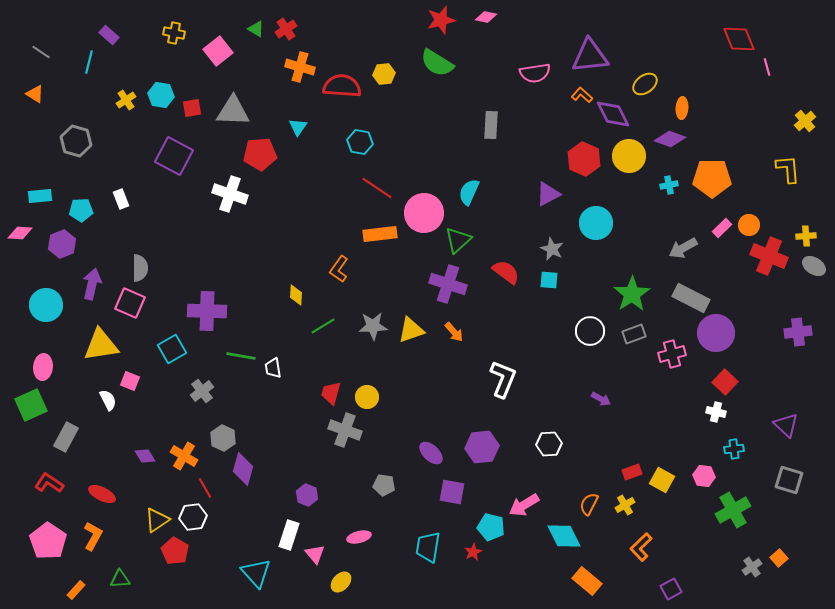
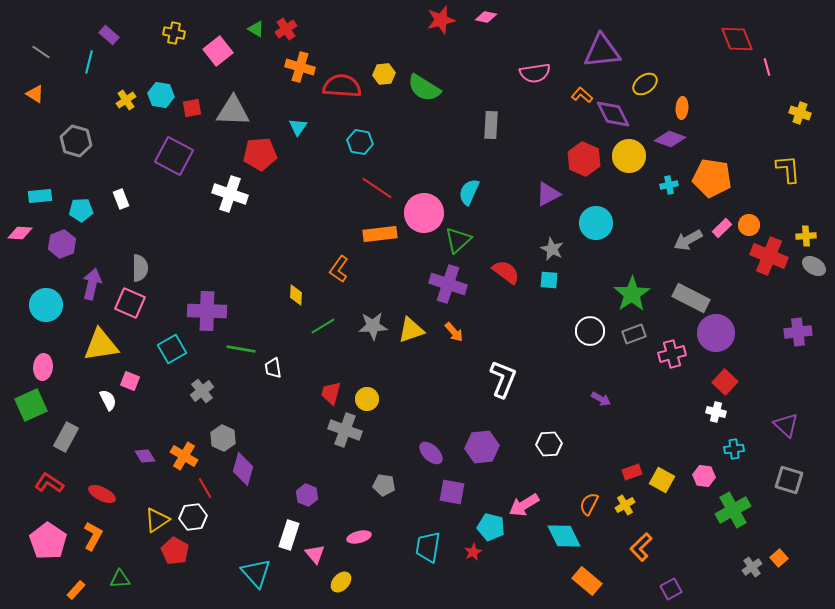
red diamond at (739, 39): moved 2 px left
purple triangle at (590, 56): moved 12 px right, 5 px up
green semicircle at (437, 63): moved 13 px left, 25 px down
yellow cross at (805, 121): moved 5 px left, 8 px up; rotated 30 degrees counterclockwise
orange pentagon at (712, 178): rotated 9 degrees clockwise
gray arrow at (683, 248): moved 5 px right, 8 px up
green line at (241, 356): moved 7 px up
yellow circle at (367, 397): moved 2 px down
